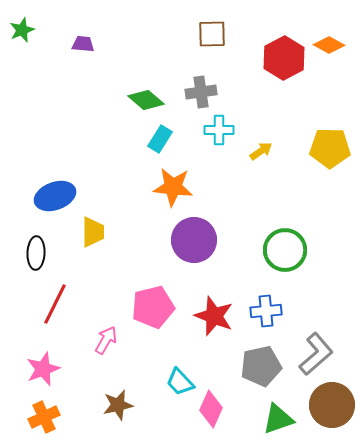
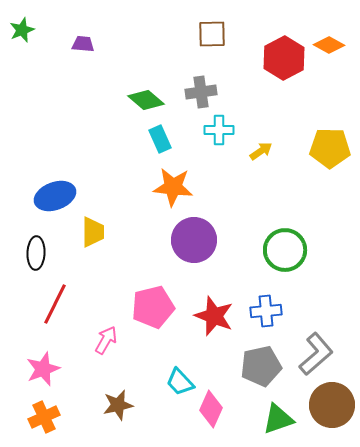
cyan rectangle: rotated 56 degrees counterclockwise
